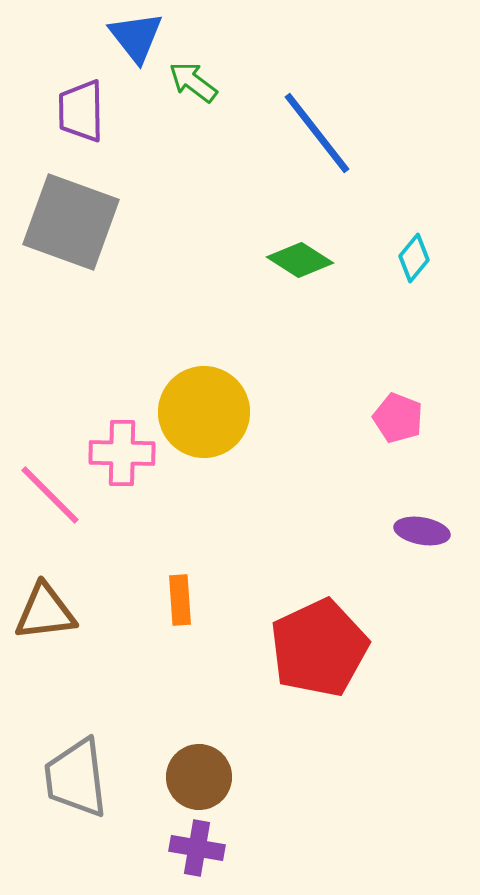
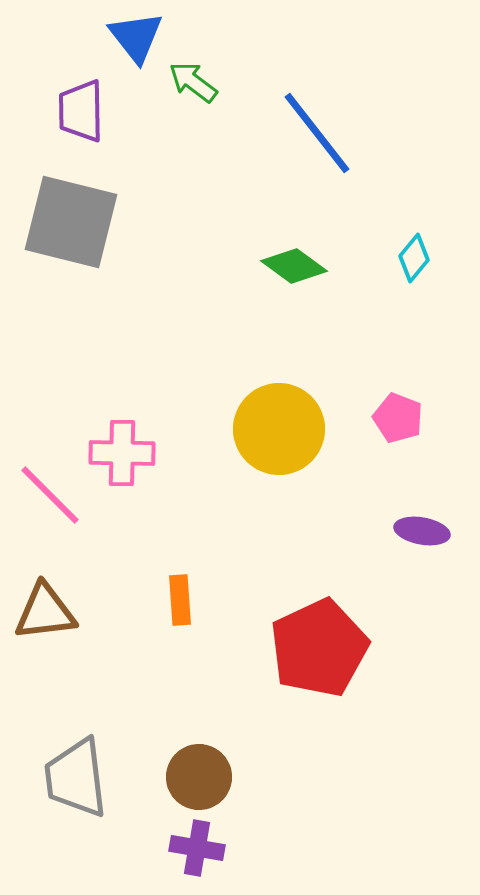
gray square: rotated 6 degrees counterclockwise
green diamond: moved 6 px left, 6 px down; rotated 4 degrees clockwise
yellow circle: moved 75 px right, 17 px down
